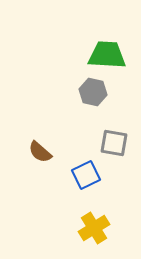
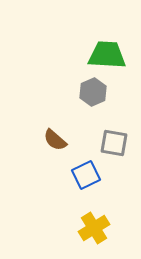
gray hexagon: rotated 24 degrees clockwise
brown semicircle: moved 15 px right, 12 px up
